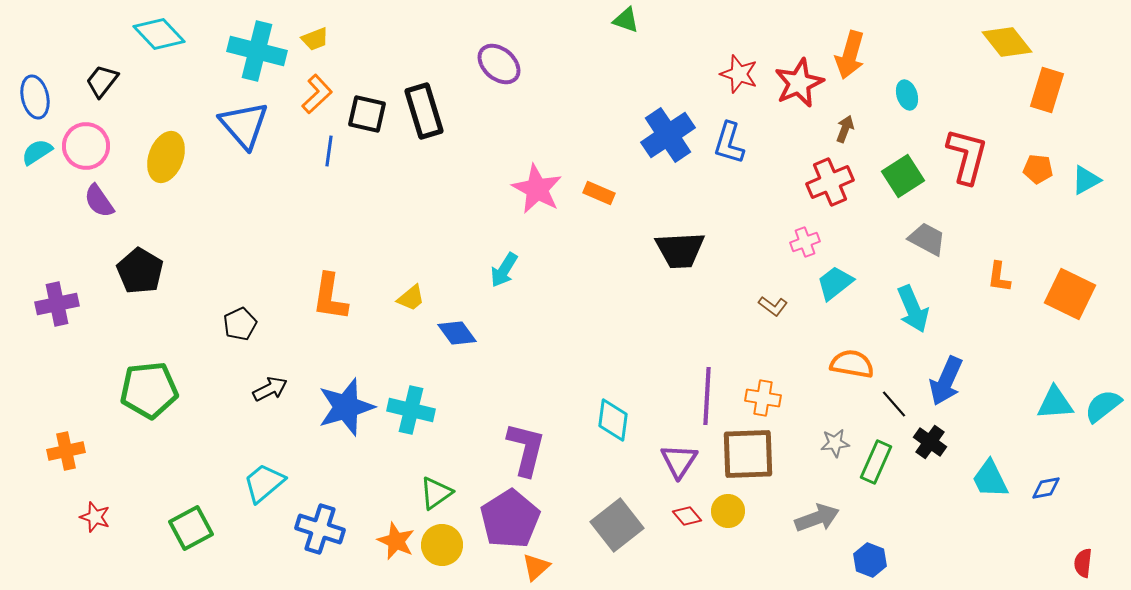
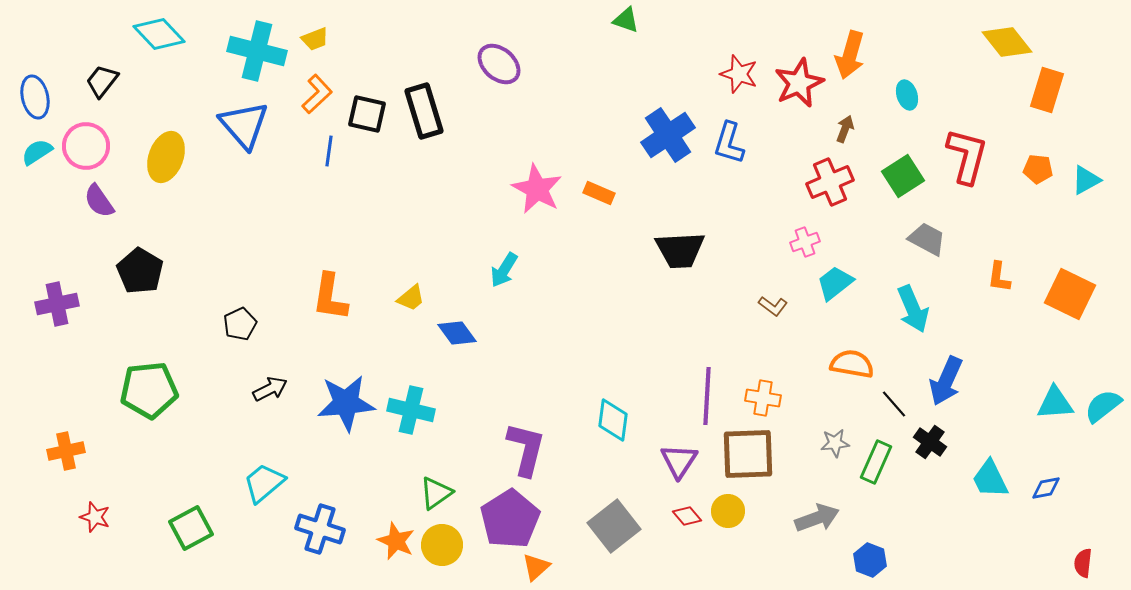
blue star at (346, 407): moved 4 px up; rotated 12 degrees clockwise
gray square at (617, 525): moved 3 px left, 1 px down
